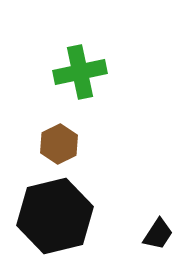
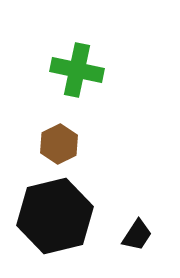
green cross: moved 3 px left, 2 px up; rotated 24 degrees clockwise
black trapezoid: moved 21 px left, 1 px down
